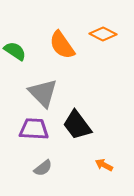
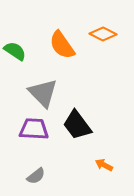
gray semicircle: moved 7 px left, 8 px down
